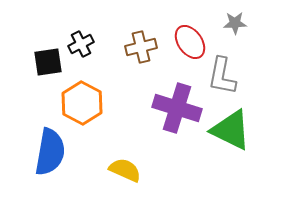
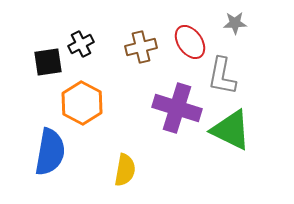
yellow semicircle: rotated 76 degrees clockwise
